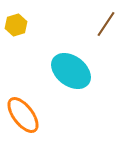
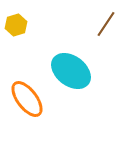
orange ellipse: moved 4 px right, 16 px up
